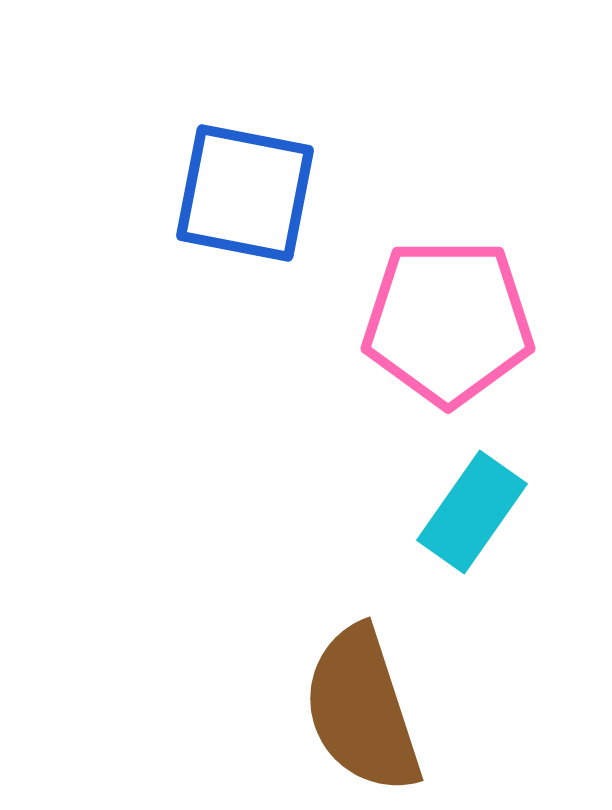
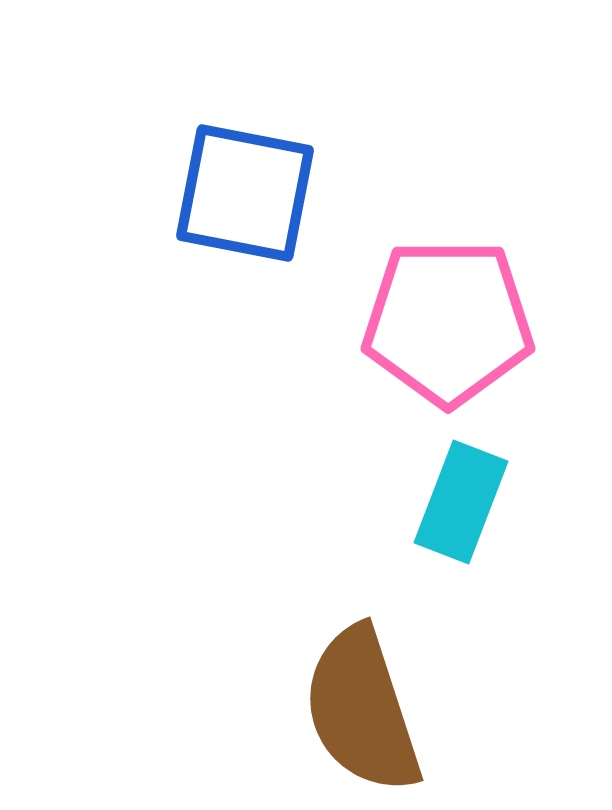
cyan rectangle: moved 11 px left, 10 px up; rotated 14 degrees counterclockwise
